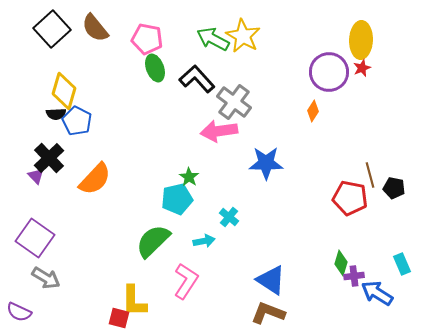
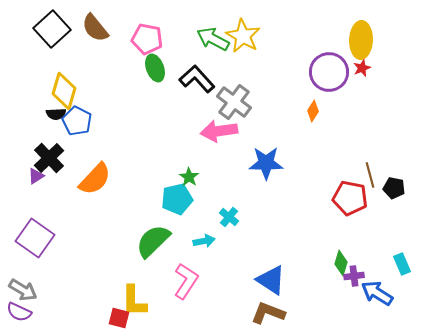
purple triangle: rotated 42 degrees clockwise
gray arrow: moved 23 px left, 12 px down
